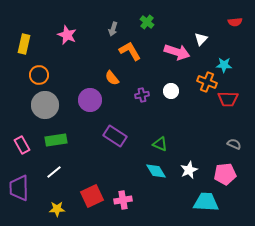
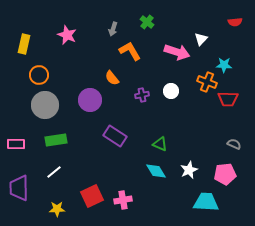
pink rectangle: moved 6 px left, 1 px up; rotated 60 degrees counterclockwise
